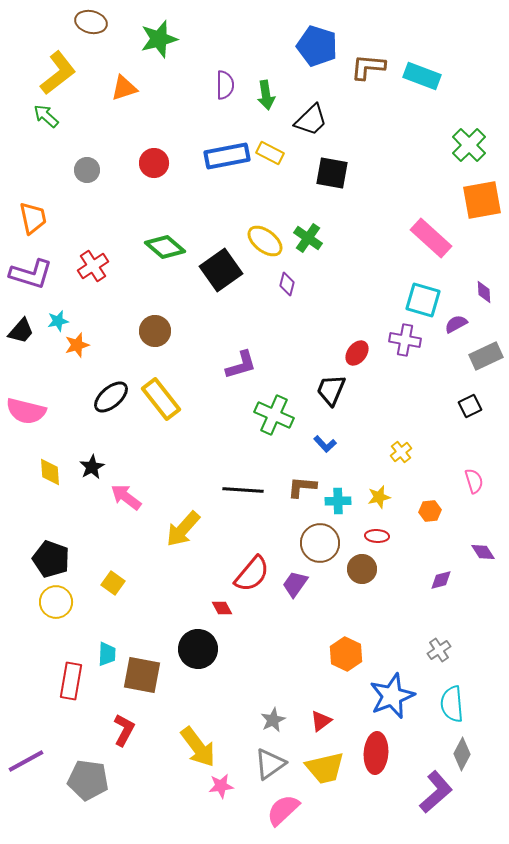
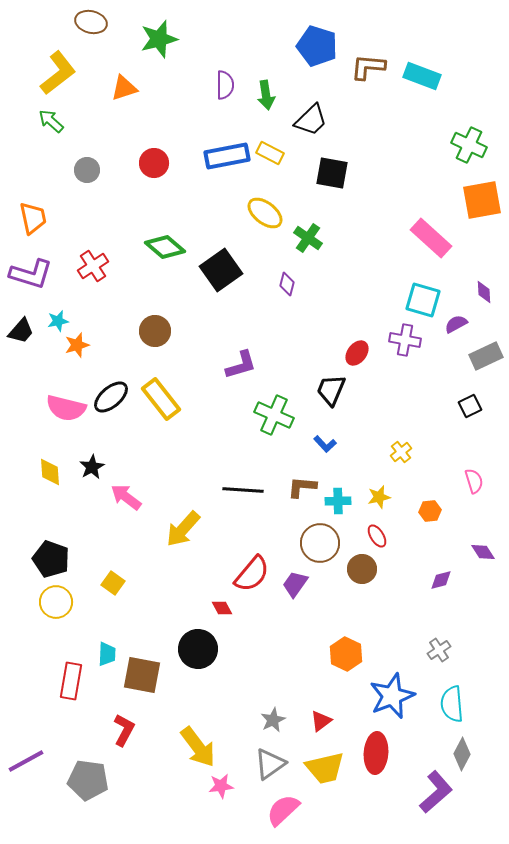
green arrow at (46, 116): moved 5 px right, 5 px down
green cross at (469, 145): rotated 20 degrees counterclockwise
yellow ellipse at (265, 241): moved 28 px up
pink semicircle at (26, 411): moved 40 px right, 3 px up
red ellipse at (377, 536): rotated 55 degrees clockwise
